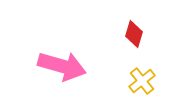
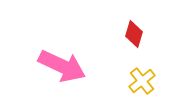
pink arrow: rotated 9 degrees clockwise
